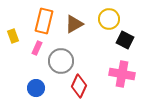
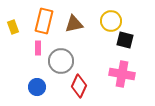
yellow circle: moved 2 px right, 2 px down
brown triangle: rotated 18 degrees clockwise
yellow rectangle: moved 9 px up
black square: rotated 12 degrees counterclockwise
pink rectangle: moved 1 px right; rotated 24 degrees counterclockwise
blue circle: moved 1 px right, 1 px up
